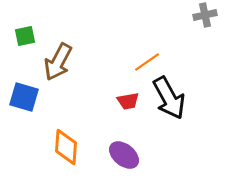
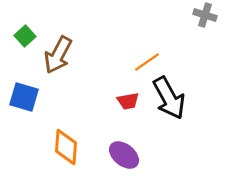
gray cross: rotated 30 degrees clockwise
green square: rotated 30 degrees counterclockwise
brown arrow: moved 7 px up
